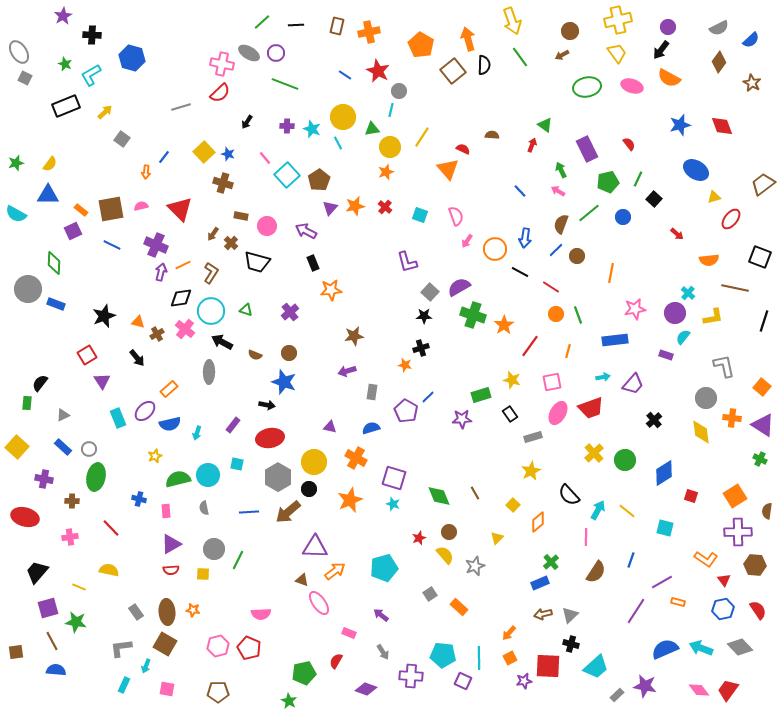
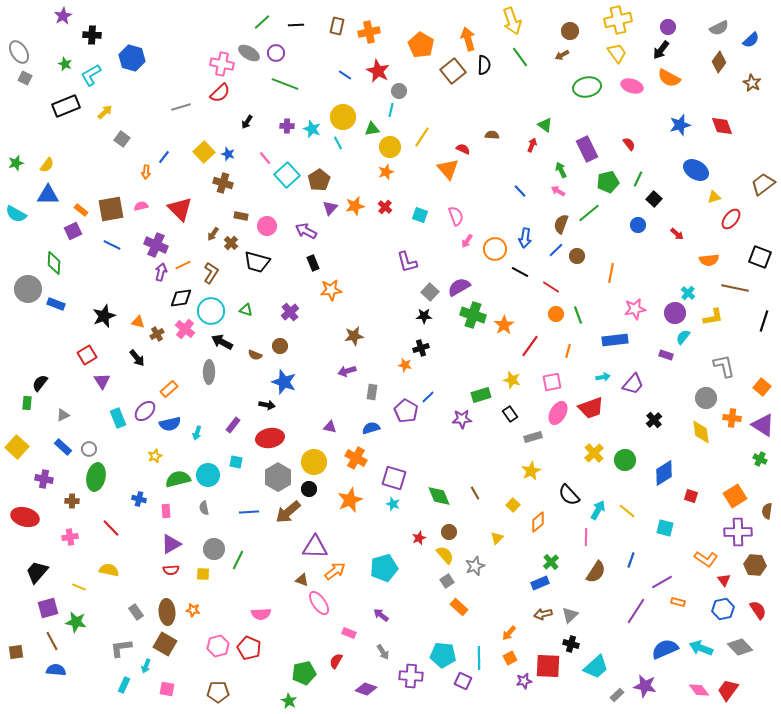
yellow semicircle at (50, 164): moved 3 px left, 1 px down
blue circle at (623, 217): moved 15 px right, 8 px down
brown circle at (289, 353): moved 9 px left, 7 px up
cyan square at (237, 464): moved 1 px left, 2 px up
gray square at (430, 594): moved 17 px right, 13 px up
